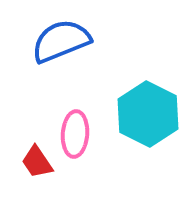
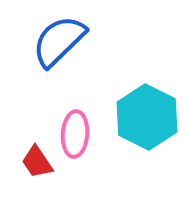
blue semicircle: moved 2 px left; rotated 22 degrees counterclockwise
cyan hexagon: moved 1 px left, 3 px down
